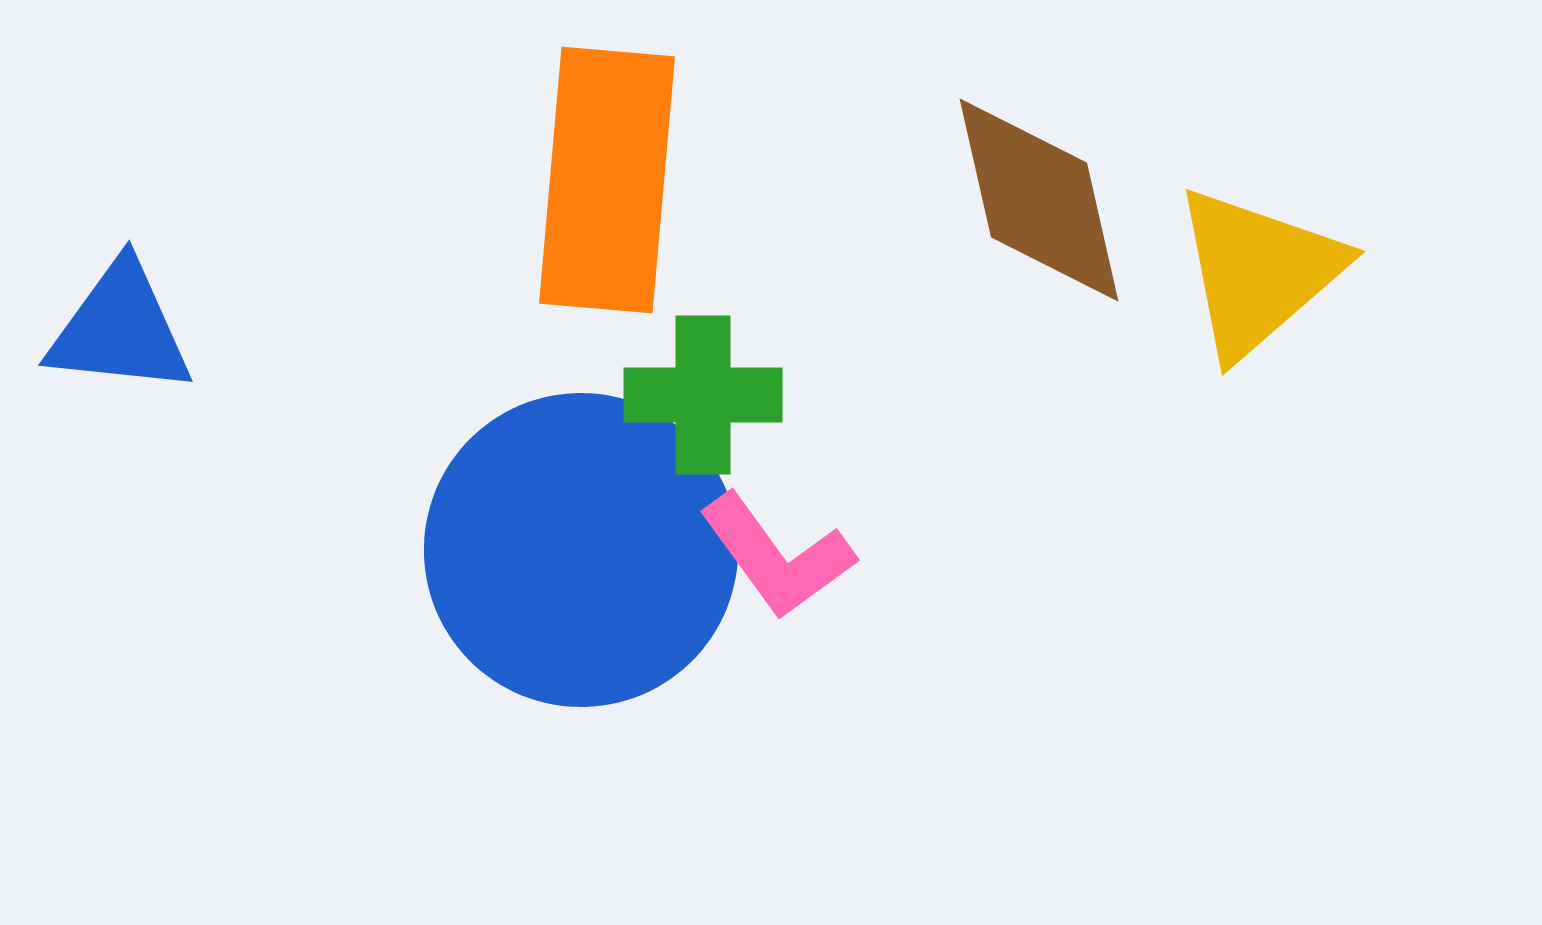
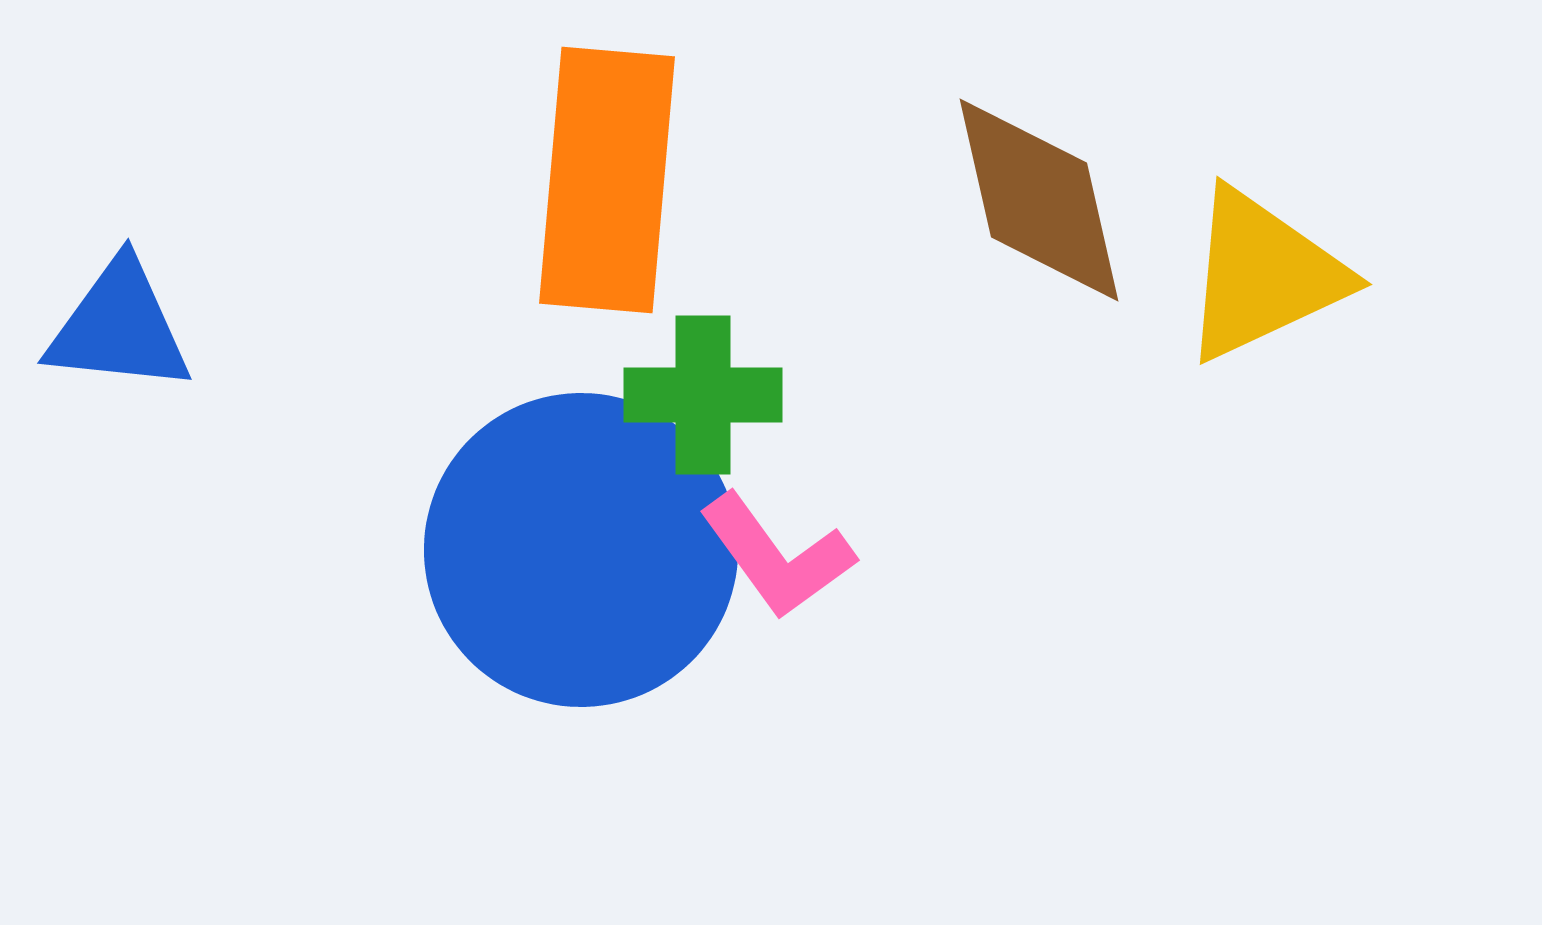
yellow triangle: moved 5 px right, 3 px down; rotated 16 degrees clockwise
blue triangle: moved 1 px left, 2 px up
